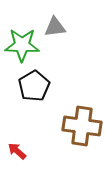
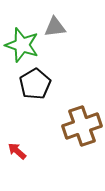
green star: rotated 16 degrees clockwise
black pentagon: moved 1 px right, 2 px up
brown cross: rotated 27 degrees counterclockwise
